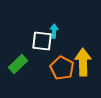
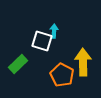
white square: rotated 10 degrees clockwise
orange pentagon: moved 7 px down
